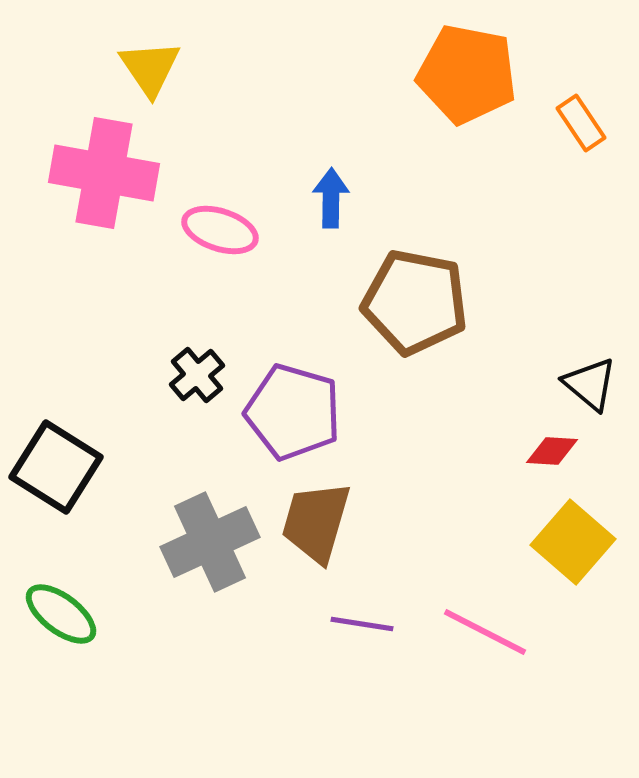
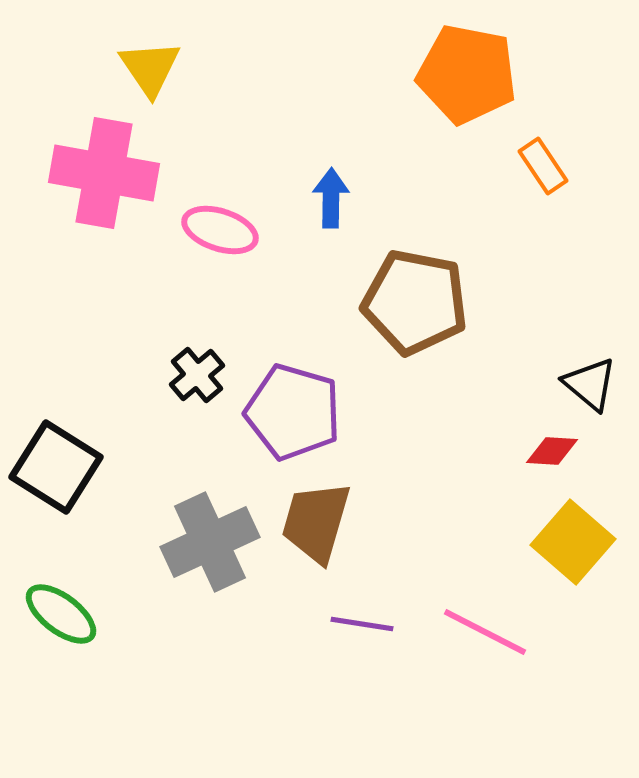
orange rectangle: moved 38 px left, 43 px down
